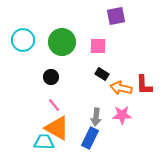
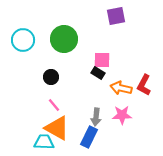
green circle: moved 2 px right, 3 px up
pink square: moved 4 px right, 14 px down
black rectangle: moved 4 px left, 1 px up
red L-shape: rotated 30 degrees clockwise
blue rectangle: moved 1 px left, 1 px up
